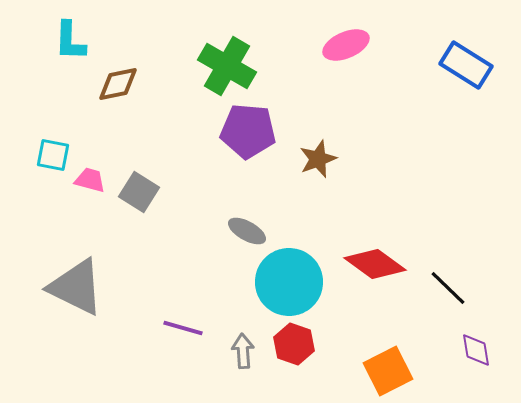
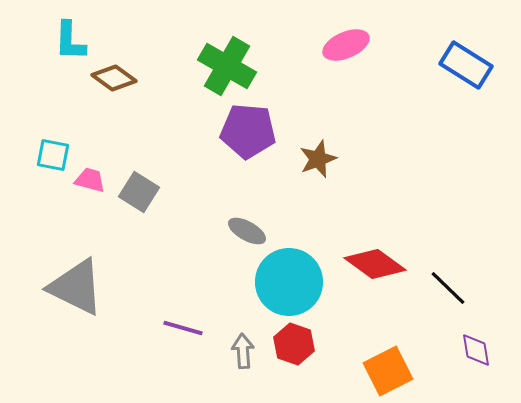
brown diamond: moved 4 px left, 6 px up; rotated 48 degrees clockwise
